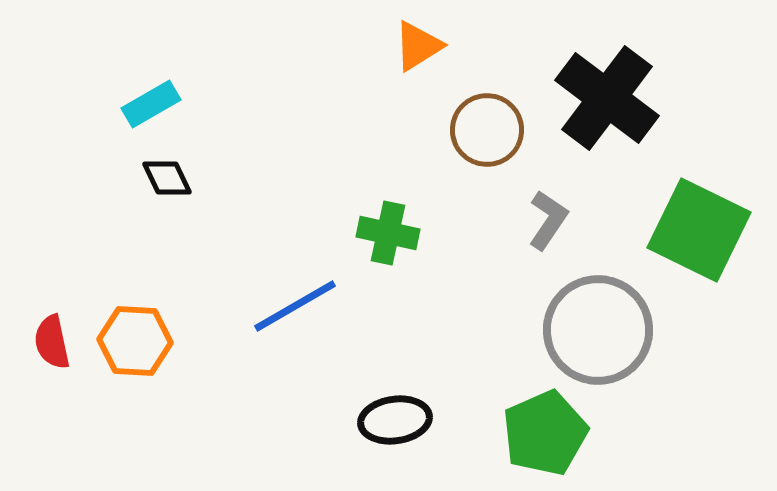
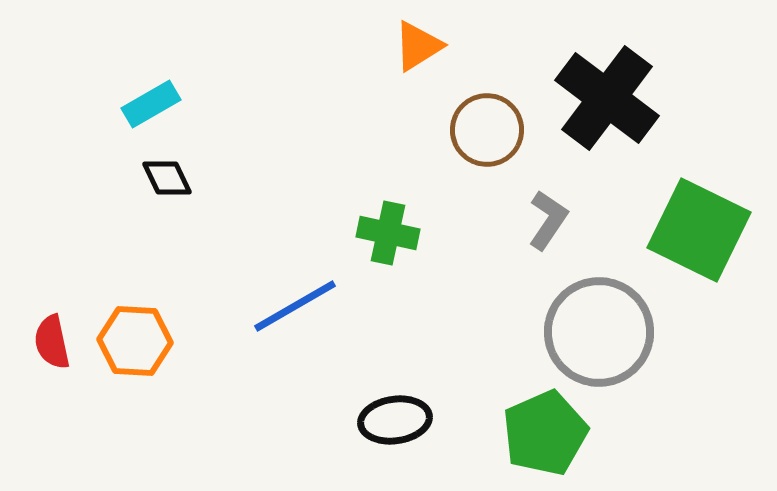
gray circle: moved 1 px right, 2 px down
